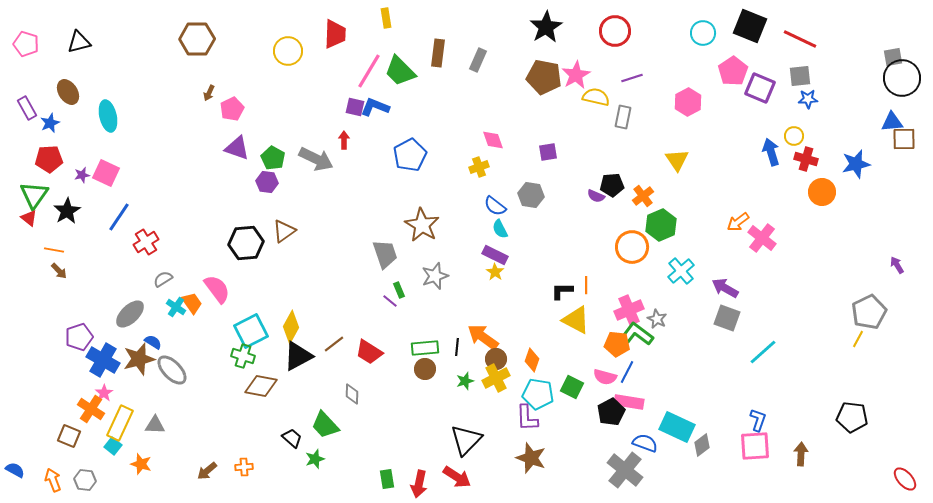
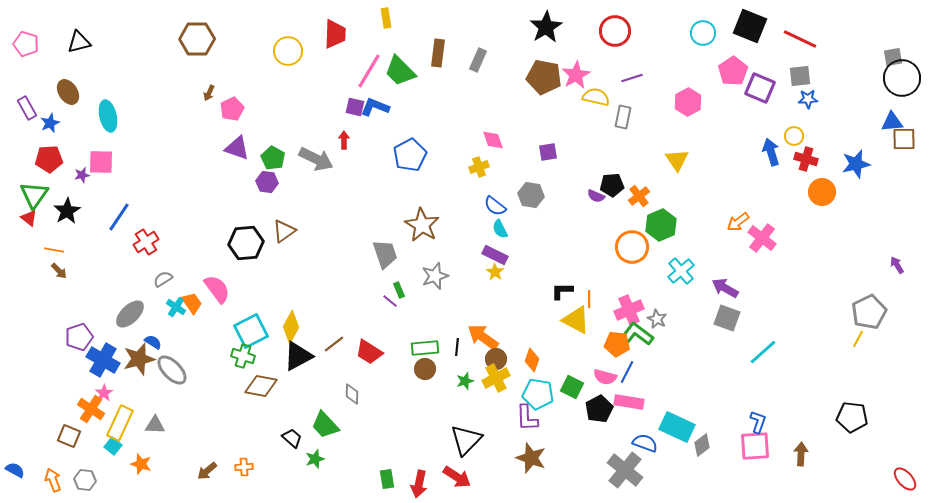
pink square at (106, 173): moved 5 px left, 11 px up; rotated 24 degrees counterclockwise
orange cross at (643, 196): moved 4 px left
orange line at (586, 285): moved 3 px right, 14 px down
black pentagon at (611, 412): moved 12 px left, 3 px up
blue L-shape at (758, 420): moved 2 px down
